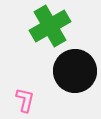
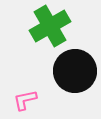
pink L-shape: rotated 115 degrees counterclockwise
